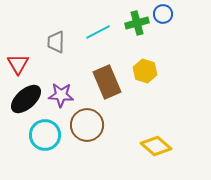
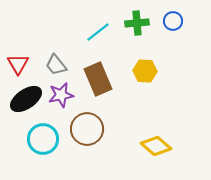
blue circle: moved 10 px right, 7 px down
green cross: rotated 10 degrees clockwise
cyan line: rotated 10 degrees counterclockwise
gray trapezoid: moved 23 px down; rotated 40 degrees counterclockwise
yellow hexagon: rotated 15 degrees counterclockwise
brown rectangle: moved 9 px left, 3 px up
purple star: rotated 15 degrees counterclockwise
black ellipse: rotated 8 degrees clockwise
brown circle: moved 4 px down
cyan circle: moved 2 px left, 4 px down
